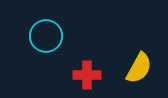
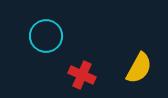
red cross: moved 5 px left; rotated 24 degrees clockwise
